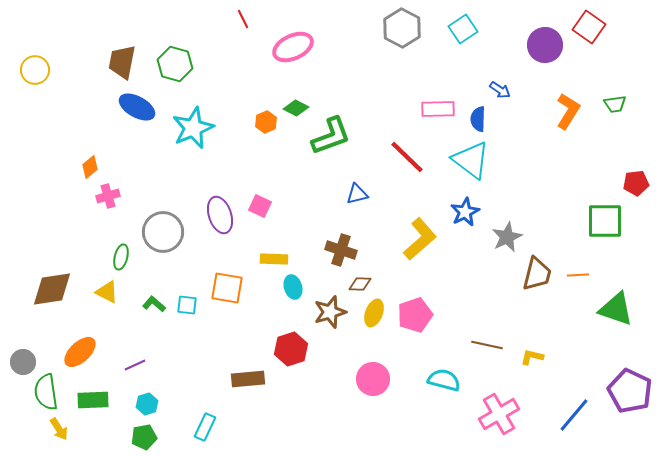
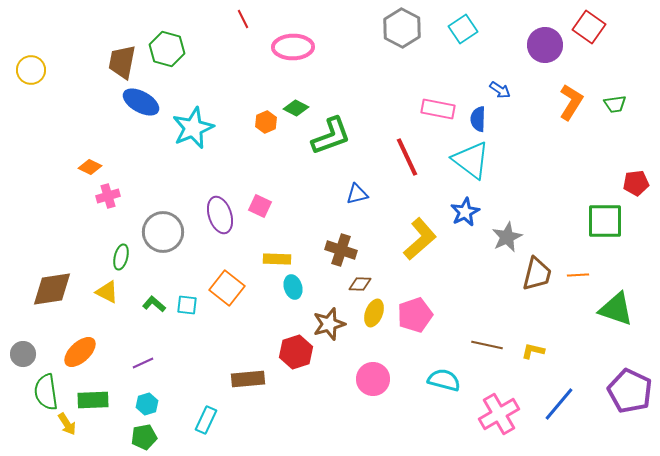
pink ellipse at (293, 47): rotated 24 degrees clockwise
green hexagon at (175, 64): moved 8 px left, 15 px up
yellow circle at (35, 70): moved 4 px left
blue ellipse at (137, 107): moved 4 px right, 5 px up
pink rectangle at (438, 109): rotated 12 degrees clockwise
orange L-shape at (568, 111): moved 3 px right, 9 px up
red line at (407, 157): rotated 21 degrees clockwise
orange diamond at (90, 167): rotated 65 degrees clockwise
yellow rectangle at (274, 259): moved 3 px right
orange square at (227, 288): rotated 28 degrees clockwise
brown star at (330, 312): moved 1 px left, 12 px down
red hexagon at (291, 349): moved 5 px right, 3 px down
yellow L-shape at (532, 357): moved 1 px right, 6 px up
gray circle at (23, 362): moved 8 px up
purple line at (135, 365): moved 8 px right, 2 px up
blue line at (574, 415): moved 15 px left, 11 px up
cyan rectangle at (205, 427): moved 1 px right, 7 px up
yellow arrow at (59, 429): moved 8 px right, 5 px up
